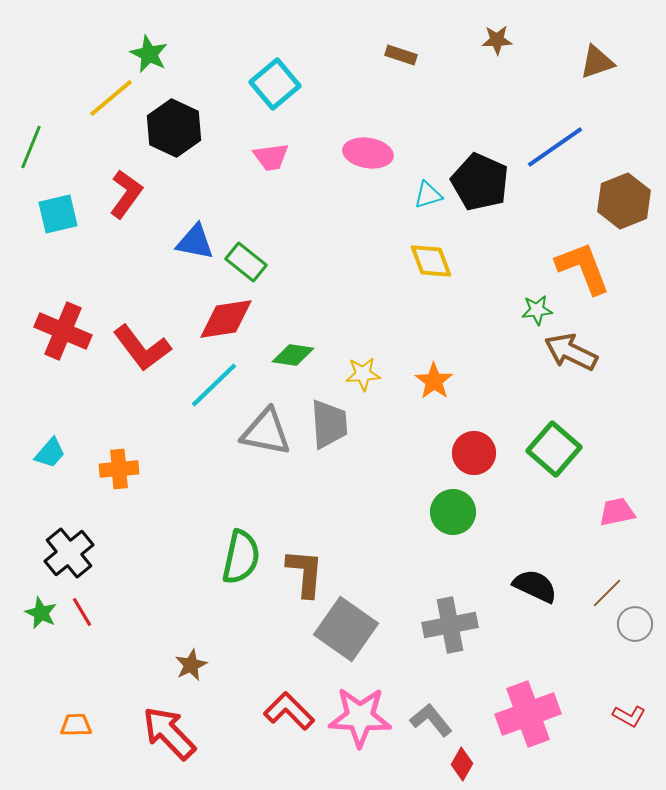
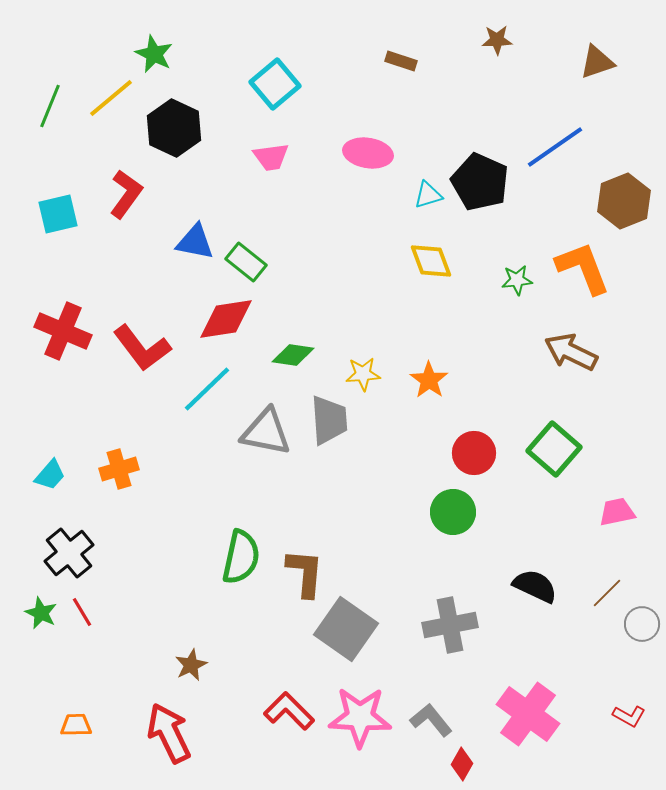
green star at (149, 54): moved 5 px right
brown rectangle at (401, 55): moved 6 px down
green line at (31, 147): moved 19 px right, 41 px up
green star at (537, 310): moved 20 px left, 30 px up
orange star at (434, 381): moved 5 px left, 1 px up
cyan line at (214, 385): moved 7 px left, 4 px down
gray trapezoid at (329, 424): moved 4 px up
cyan trapezoid at (50, 453): moved 22 px down
orange cross at (119, 469): rotated 12 degrees counterclockwise
gray circle at (635, 624): moved 7 px right
pink cross at (528, 714): rotated 34 degrees counterclockwise
red arrow at (169, 733): rotated 18 degrees clockwise
